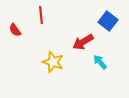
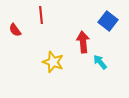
red arrow: rotated 115 degrees clockwise
